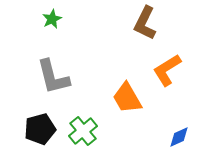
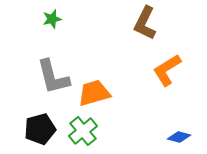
green star: rotated 12 degrees clockwise
orange trapezoid: moved 33 px left, 5 px up; rotated 104 degrees clockwise
blue diamond: rotated 40 degrees clockwise
